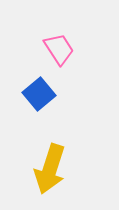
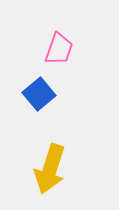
pink trapezoid: rotated 52 degrees clockwise
